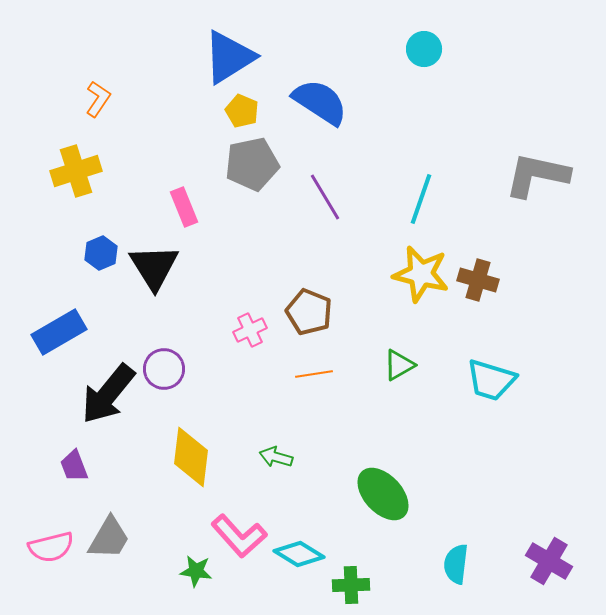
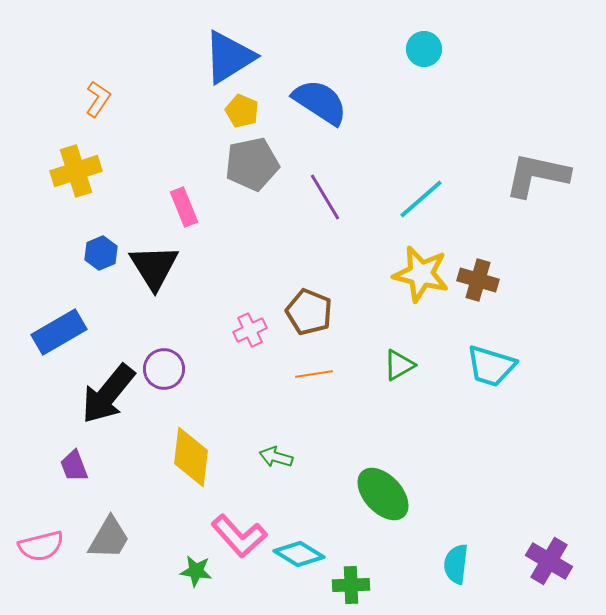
cyan line: rotated 30 degrees clockwise
cyan trapezoid: moved 14 px up
pink semicircle: moved 10 px left, 1 px up
